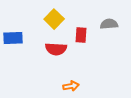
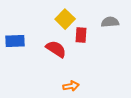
yellow square: moved 11 px right
gray semicircle: moved 1 px right, 2 px up
blue rectangle: moved 2 px right, 3 px down
red semicircle: rotated 150 degrees counterclockwise
